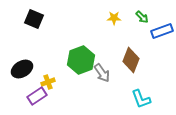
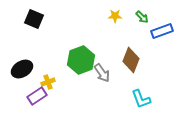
yellow star: moved 1 px right, 2 px up
